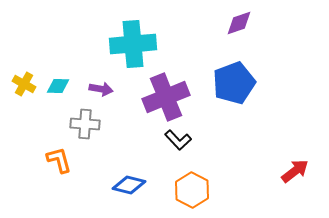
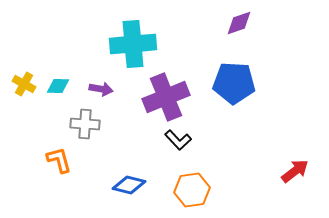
blue pentagon: rotated 24 degrees clockwise
orange hexagon: rotated 24 degrees clockwise
